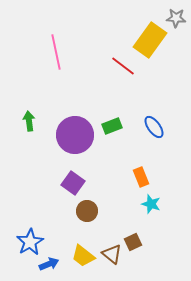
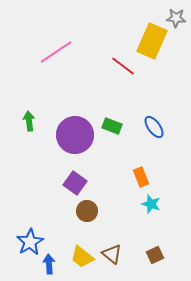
yellow rectangle: moved 2 px right, 1 px down; rotated 12 degrees counterclockwise
pink line: rotated 68 degrees clockwise
green rectangle: rotated 42 degrees clockwise
purple square: moved 2 px right
brown square: moved 22 px right, 13 px down
yellow trapezoid: moved 1 px left, 1 px down
blue arrow: rotated 72 degrees counterclockwise
